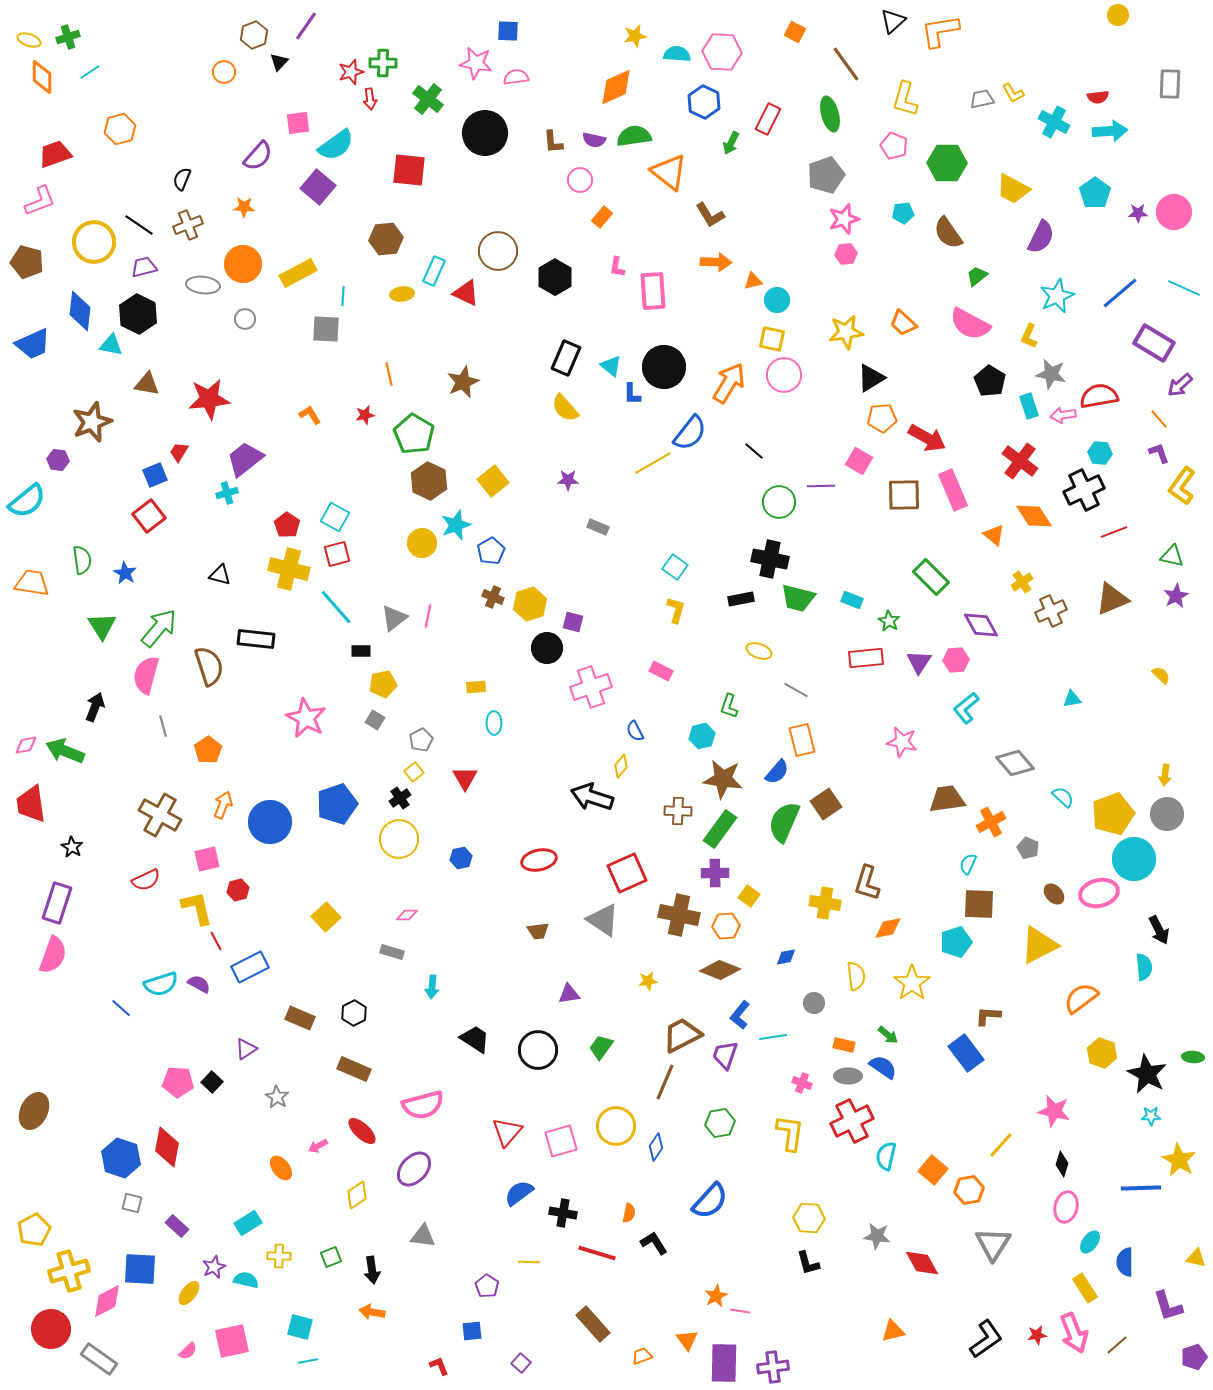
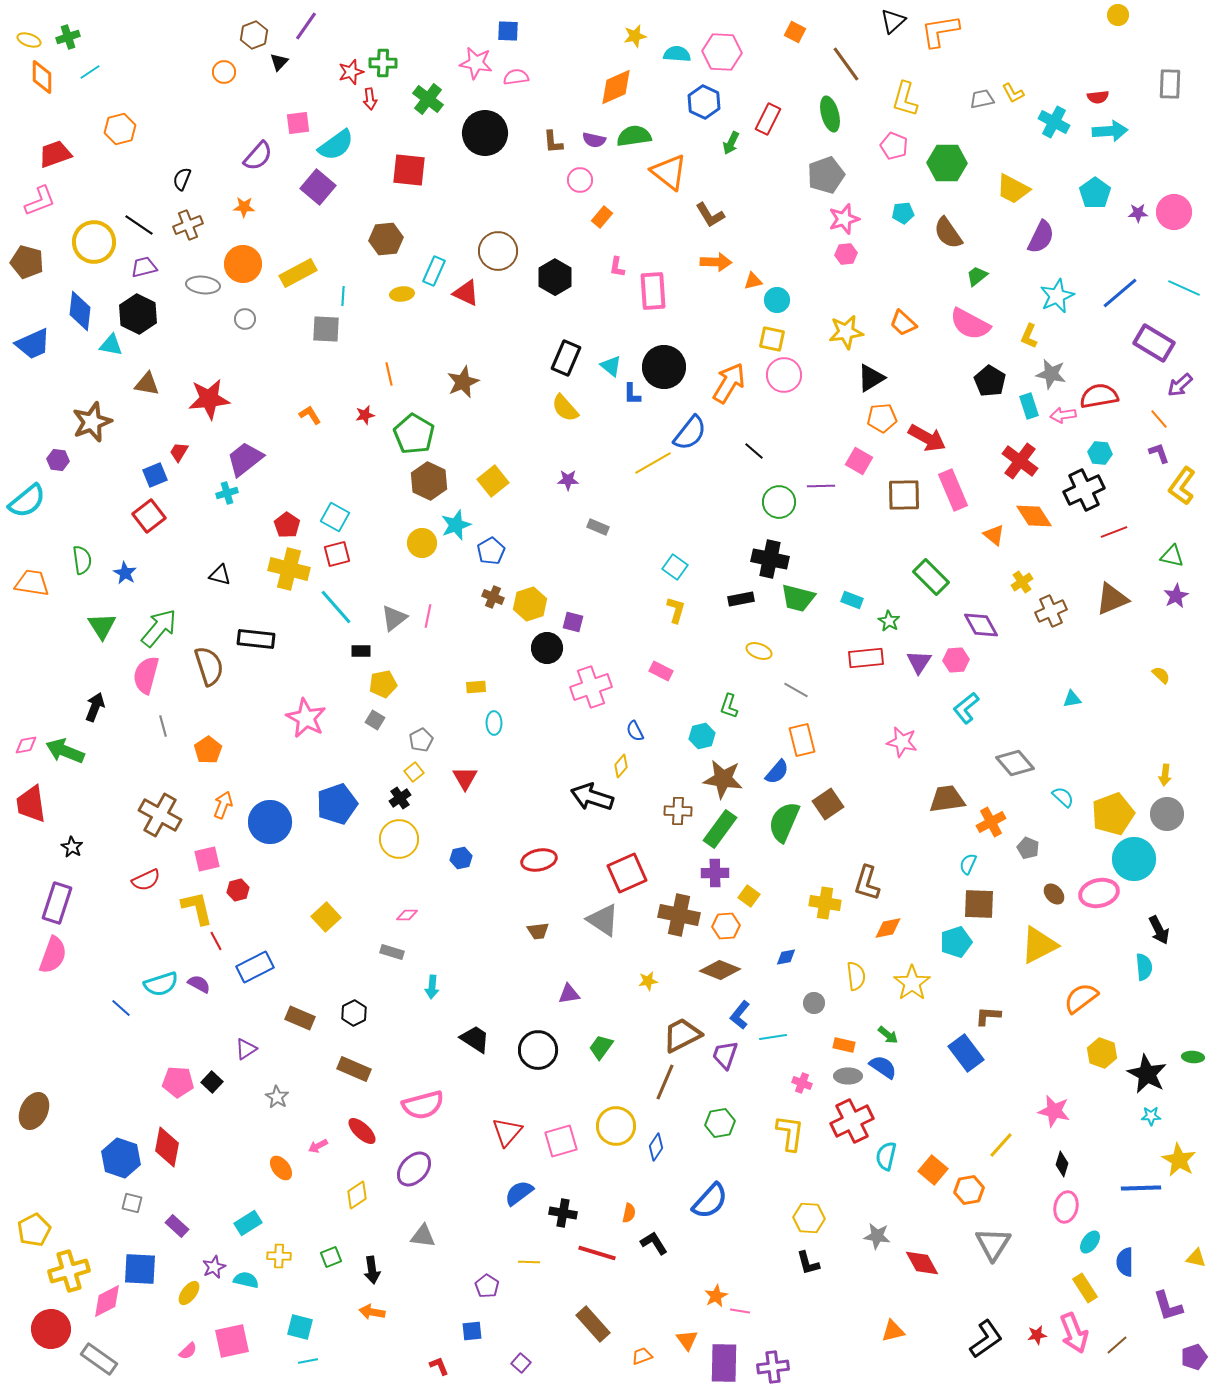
brown square at (826, 804): moved 2 px right
blue rectangle at (250, 967): moved 5 px right
